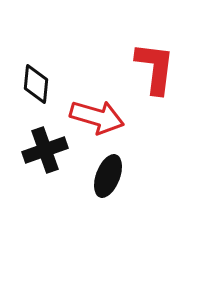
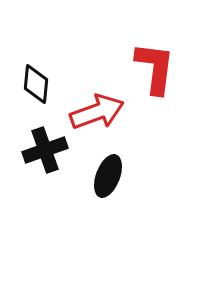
red arrow: moved 5 px up; rotated 36 degrees counterclockwise
